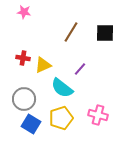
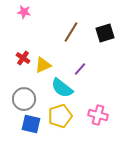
black square: rotated 18 degrees counterclockwise
red cross: rotated 24 degrees clockwise
yellow pentagon: moved 1 px left, 2 px up
blue square: rotated 18 degrees counterclockwise
